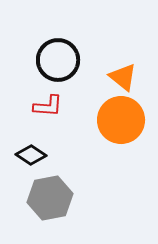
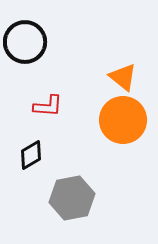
black circle: moved 33 px left, 18 px up
orange circle: moved 2 px right
black diamond: rotated 64 degrees counterclockwise
gray hexagon: moved 22 px right
